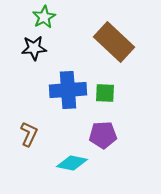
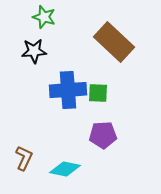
green star: rotated 25 degrees counterclockwise
black star: moved 3 px down
green square: moved 7 px left
brown L-shape: moved 5 px left, 24 px down
cyan diamond: moved 7 px left, 6 px down
